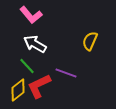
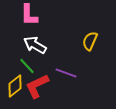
pink L-shape: moved 2 px left; rotated 40 degrees clockwise
white arrow: moved 1 px down
red L-shape: moved 2 px left
yellow diamond: moved 3 px left, 4 px up
